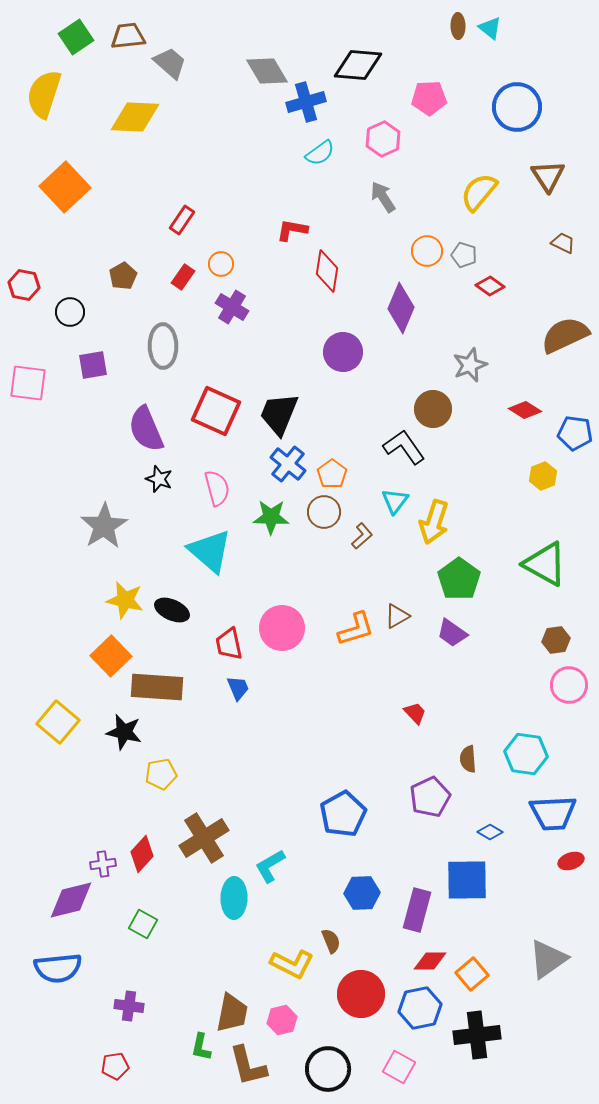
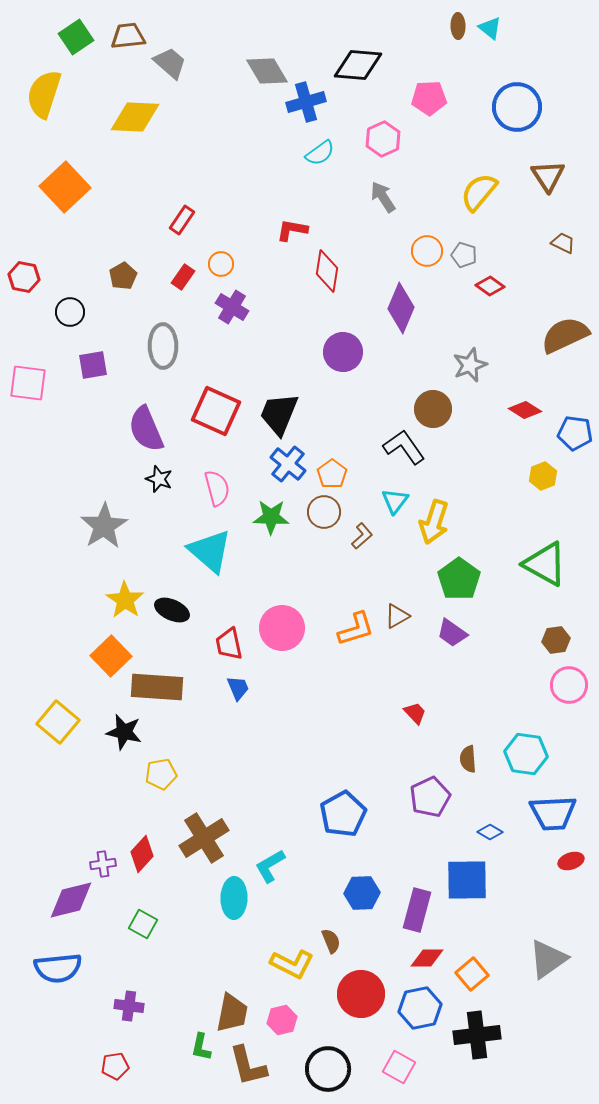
red hexagon at (24, 285): moved 8 px up
yellow star at (125, 600): rotated 21 degrees clockwise
red diamond at (430, 961): moved 3 px left, 3 px up
